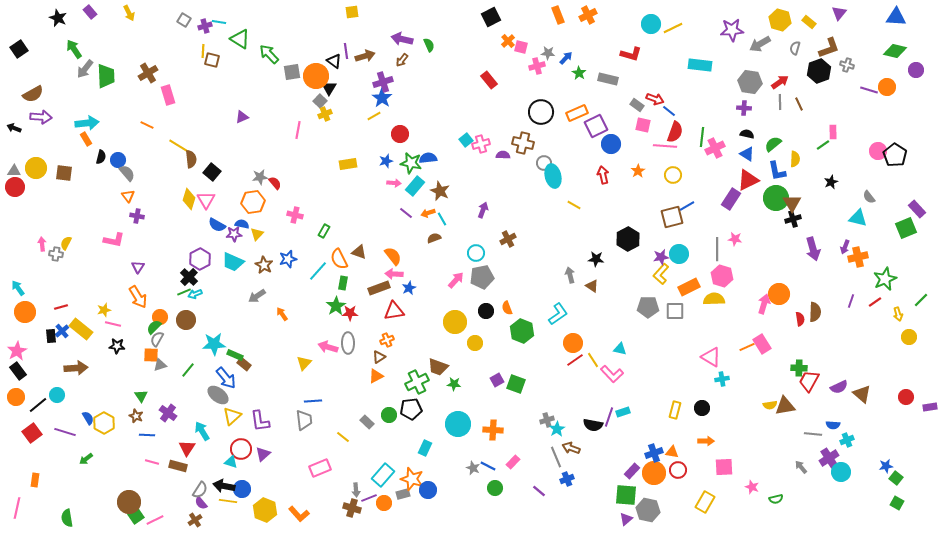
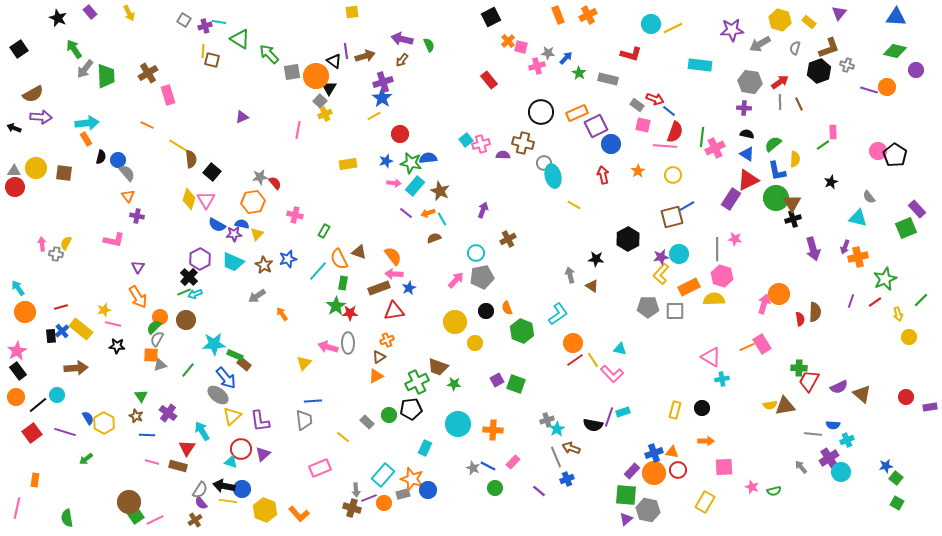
green semicircle at (776, 499): moved 2 px left, 8 px up
